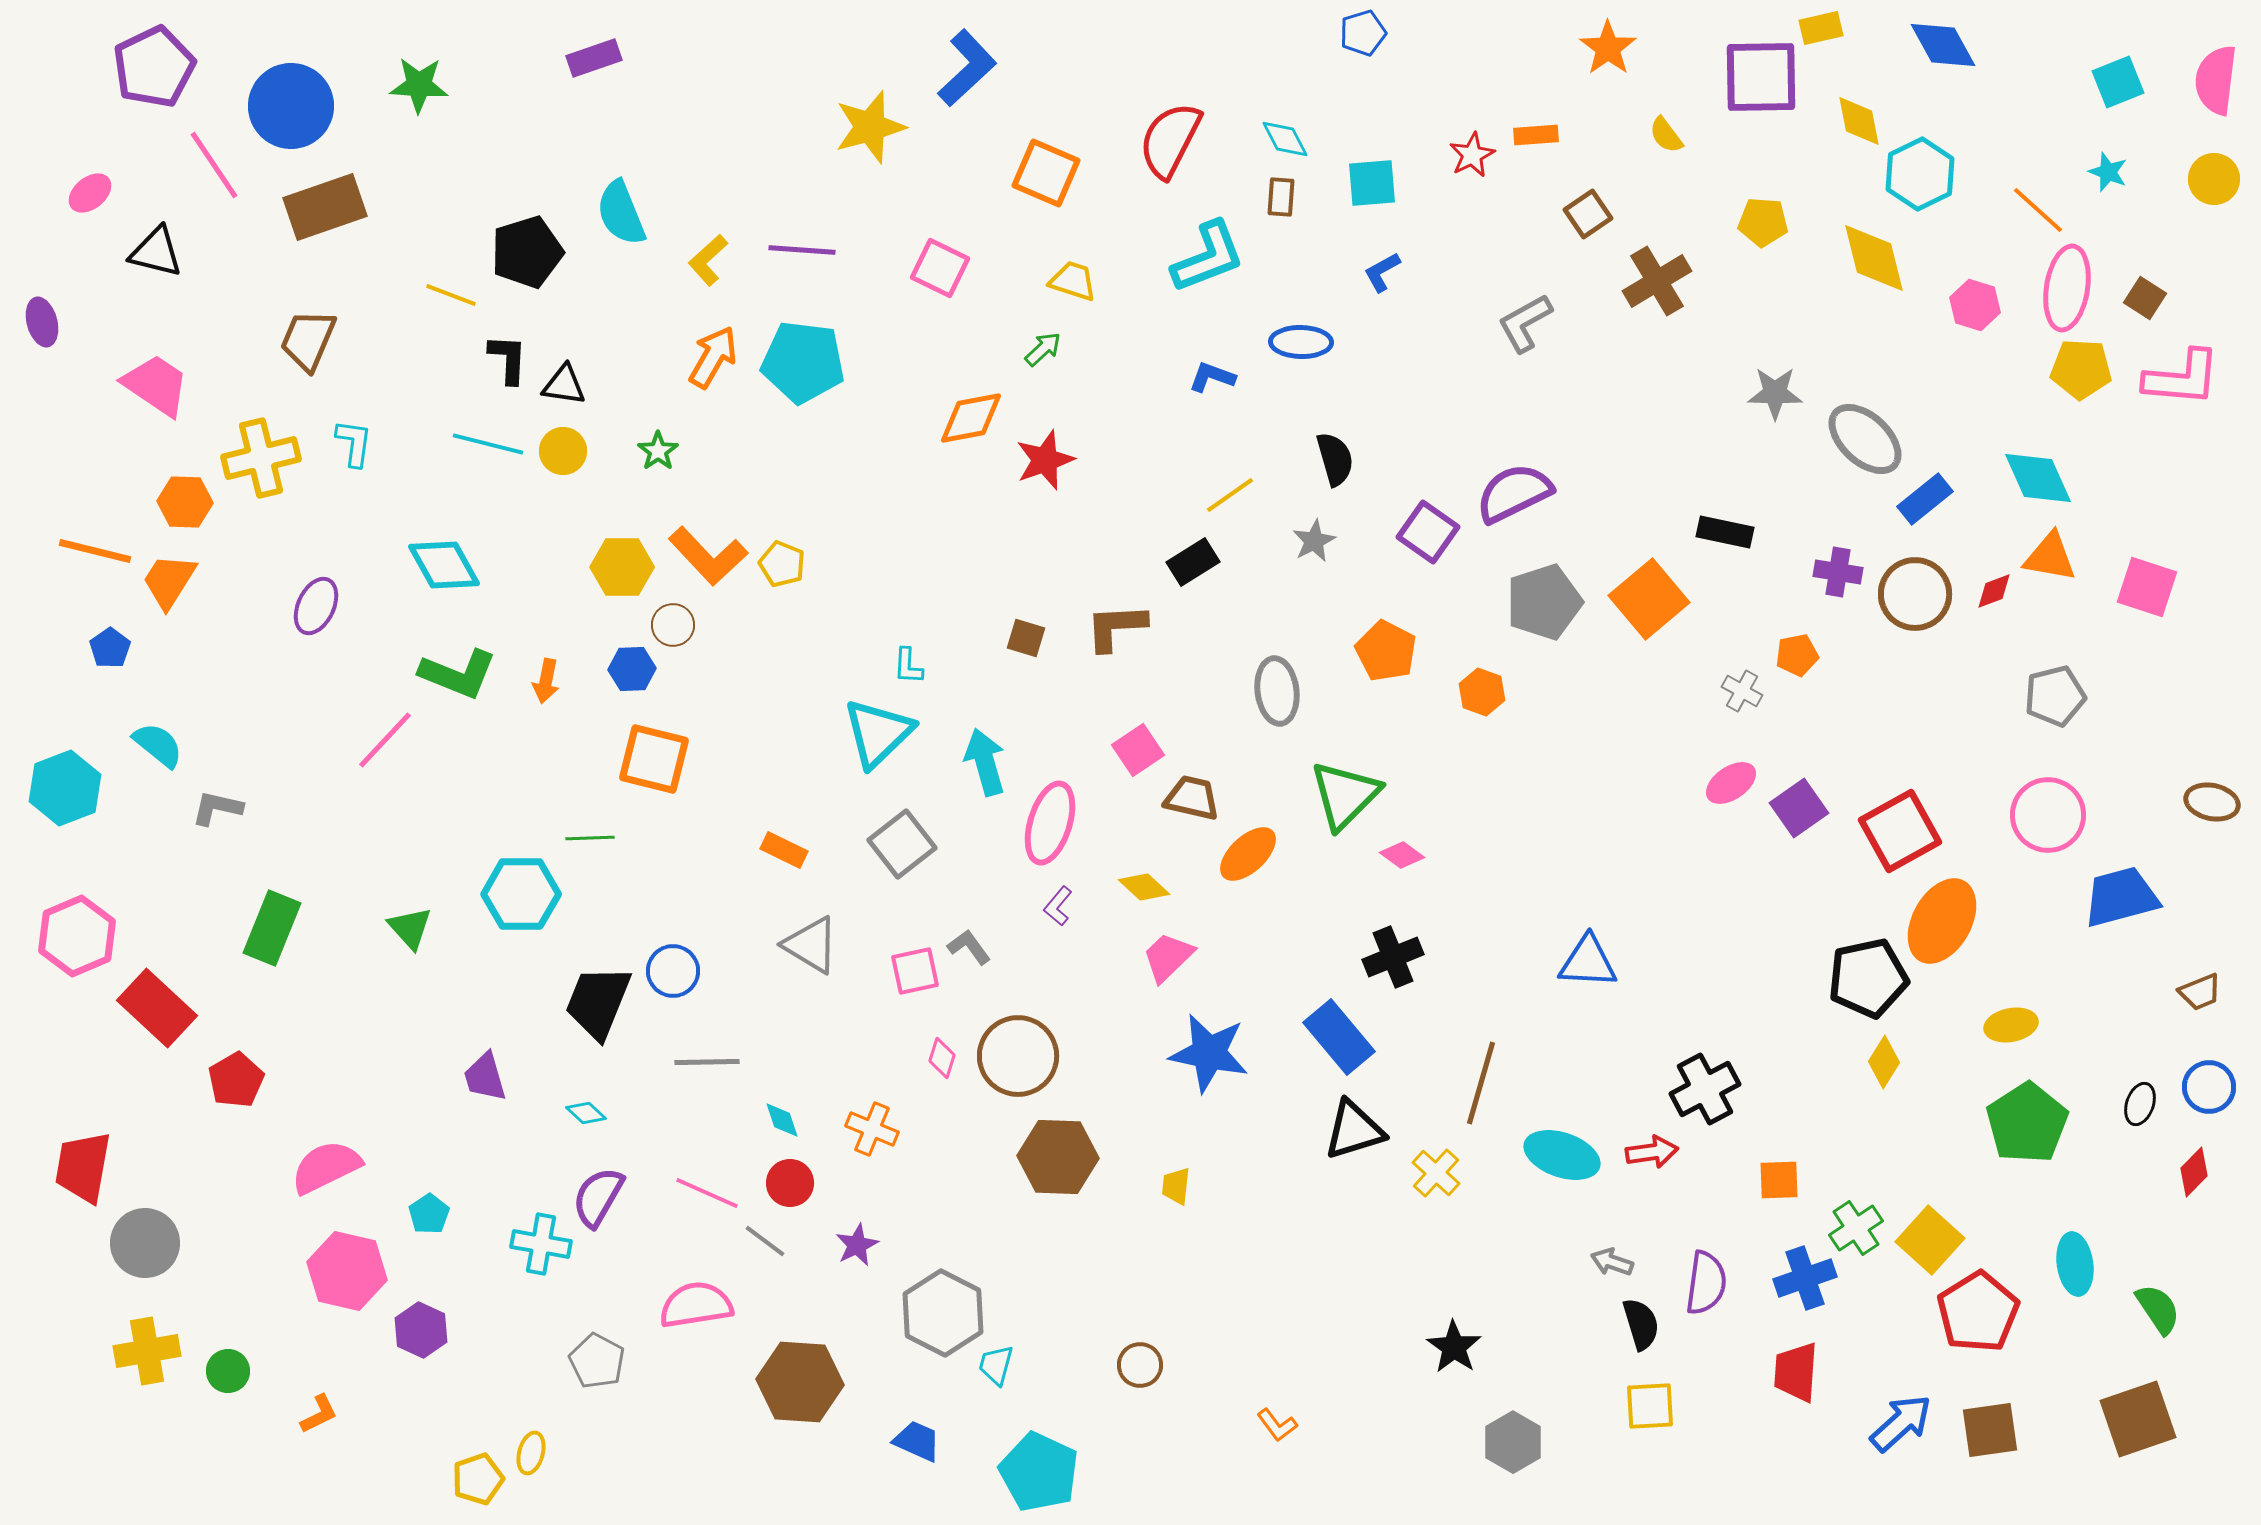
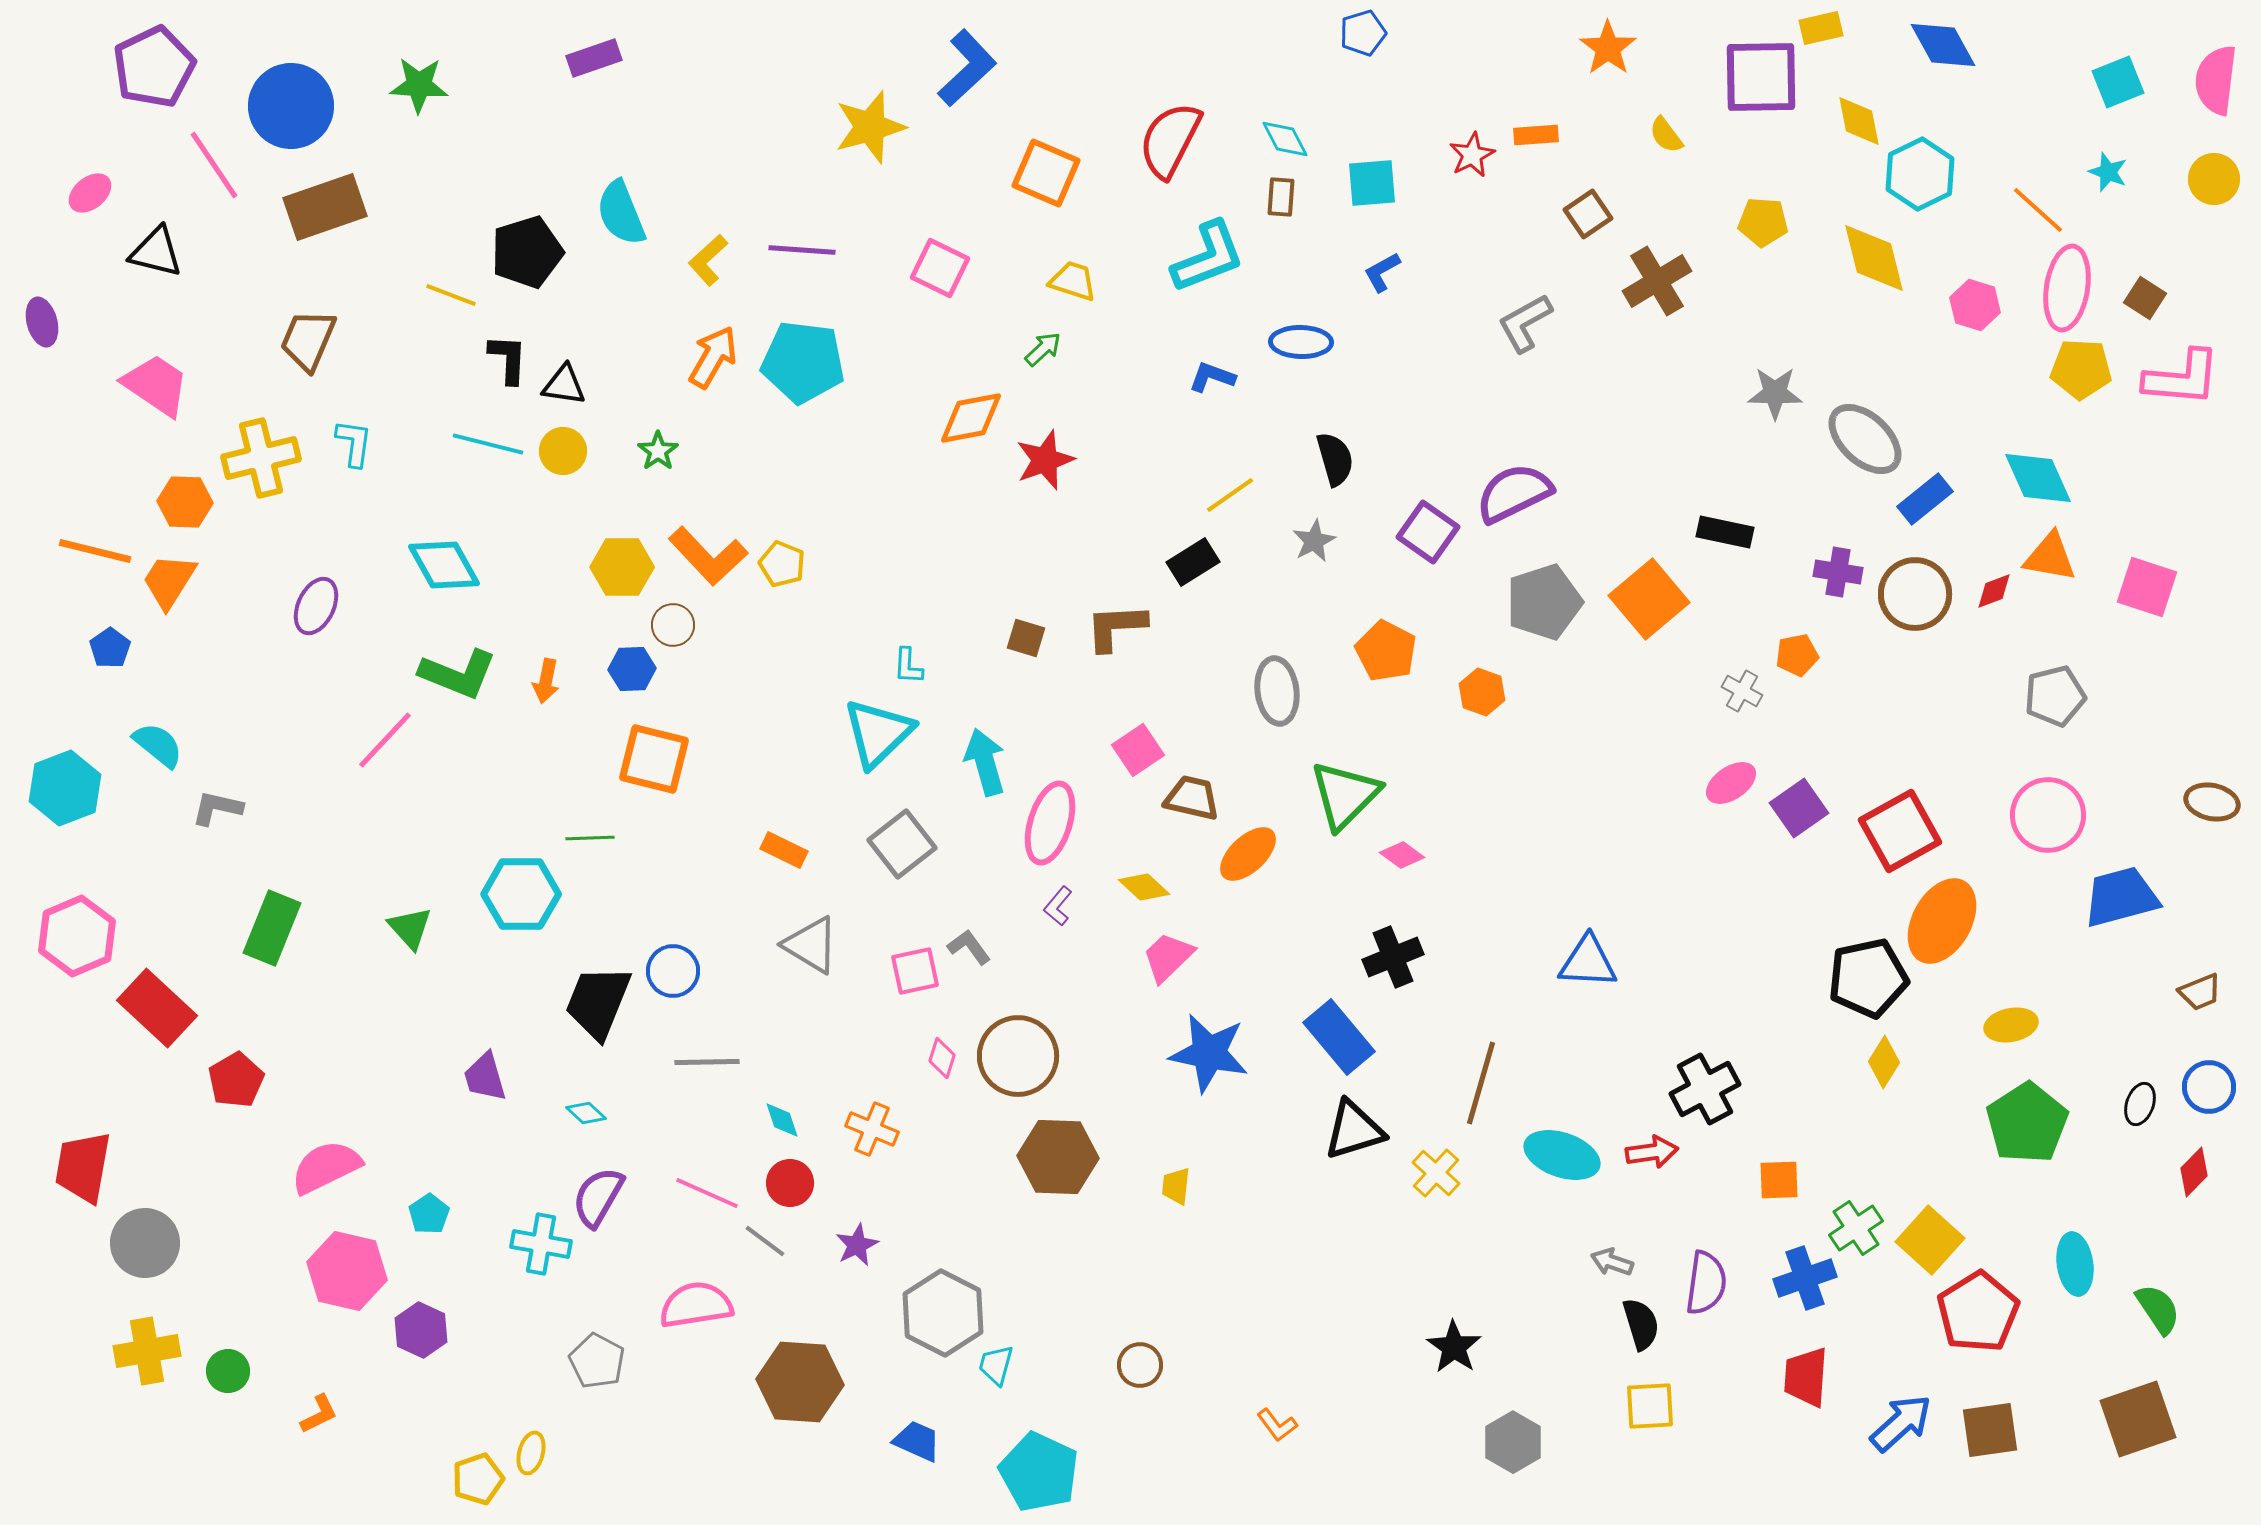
red trapezoid at (1796, 1372): moved 10 px right, 5 px down
